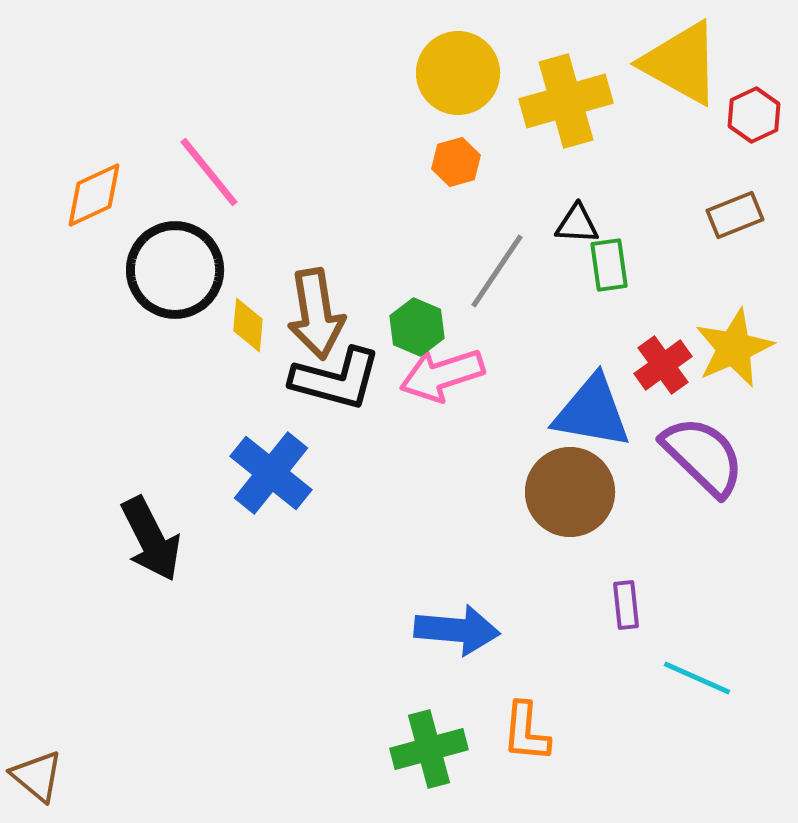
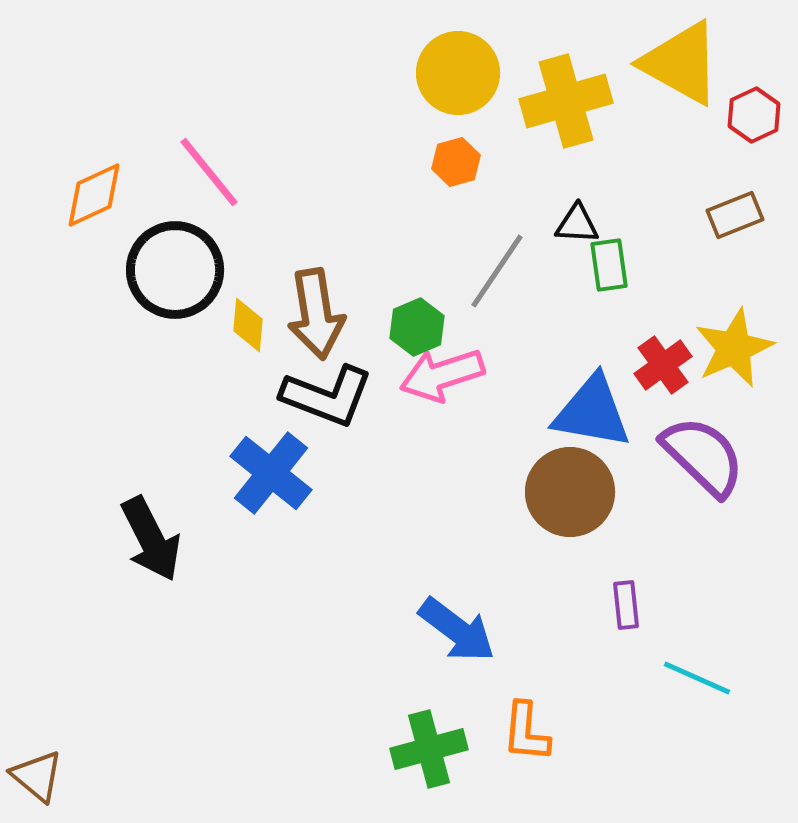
green hexagon: rotated 14 degrees clockwise
black L-shape: moved 9 px left, 17 px down; rotated 6 degrees clockwise
blue arrow: rotated 32 degrees clockwise
